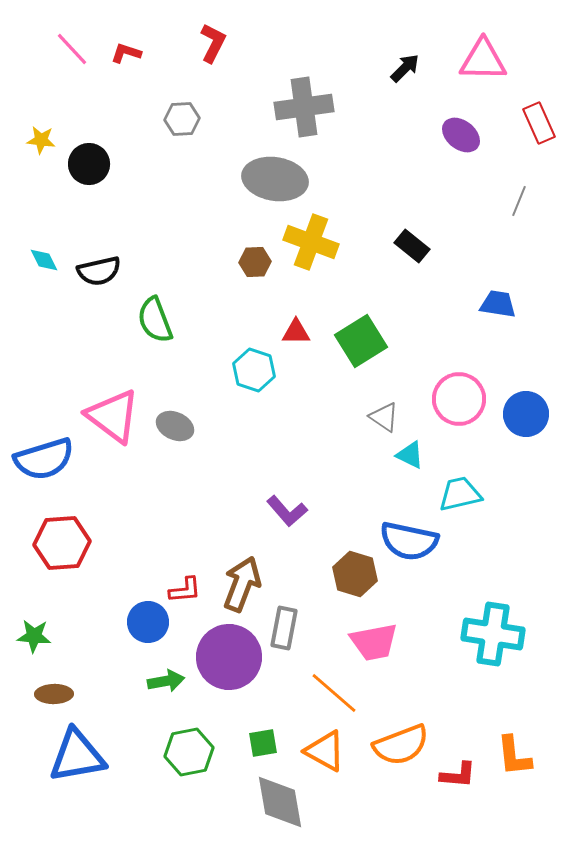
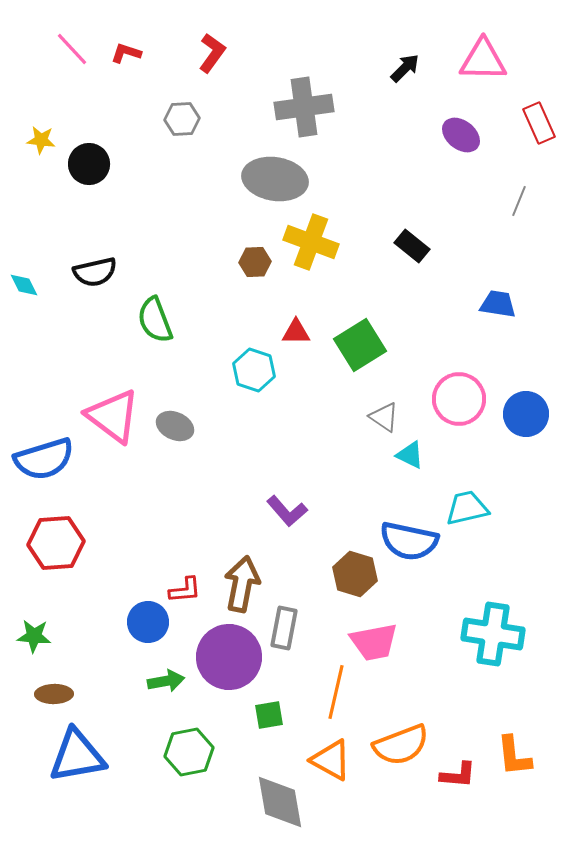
red L-shape at (213, 43): moved 1 px left, 10 px down; rotated 9 degrees clockwise
cyan diamond at (44, 260): moved 20 px left, 25 px down
black semicircle at (99, 271): moved 4 px left, 1 px down
green square at (361, 341): moved 1 px left, 4 px down
cyan trapezoid at (460, 494): moved 7 px right, 14 px down
red hexagon at (62, 543): moved 6 px left
brown arrow at (242, 584): rotated 10 degrees counterclockwise
orange line at (334, 693): moved 2 px right, 1 px up; rotated 62 degrees clockwise
green square at (263, 743): moved 6 px right, 28 px up
orange triangle at (325, 751): moved 6 px right, 9 px down
